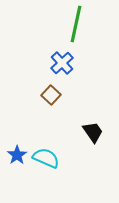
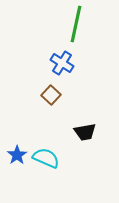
blue cross: rotated 15 degrees counterclockwise
black trapezoid: moved 8 px left; rotated 115 degrees clockwise
